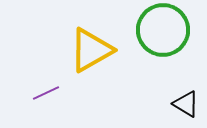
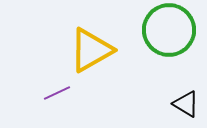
green circle: moved 6 px right
purple line: moved 11 px right
